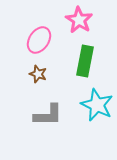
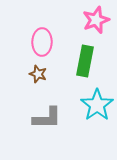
pink star: moved 17 px right; rotated 20 degrees clockwise
pink ellipse: moved 3 px right, 2 px down; rotated 32 degrees counterclockwise
cyan star: rotated 12 degrees clockwise
gray L-shape: moved 1 px left, 3 px down
